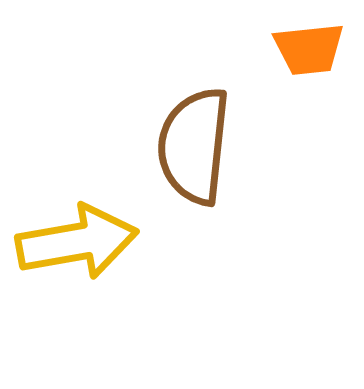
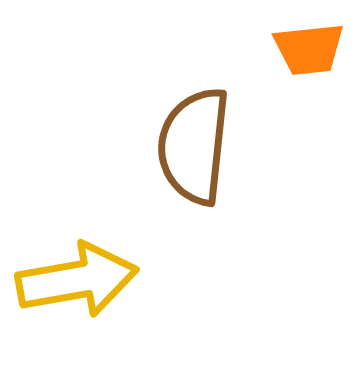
yellow arrow: moved 38 px down
